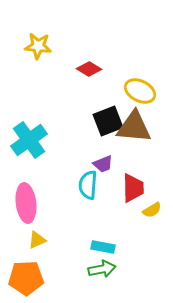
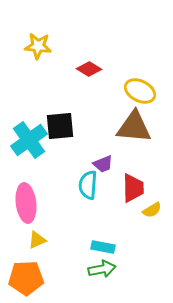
black square: moved 48 px left, 5 px down; rotated 16 degrees clockwise
